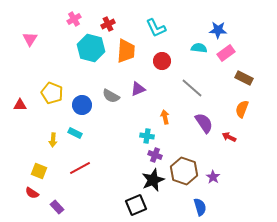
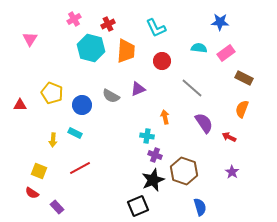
blue star: moved 2 px right, 8 px up
purple star: moved 19 px right, 5 px up
black square: moved 2 px right, 1 px down
